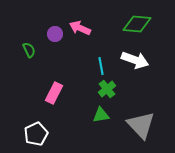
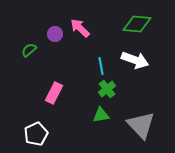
pink arrow: rotated 20 degrees clockwise
green semicircle: rotated 105 degrees counterclockwise
